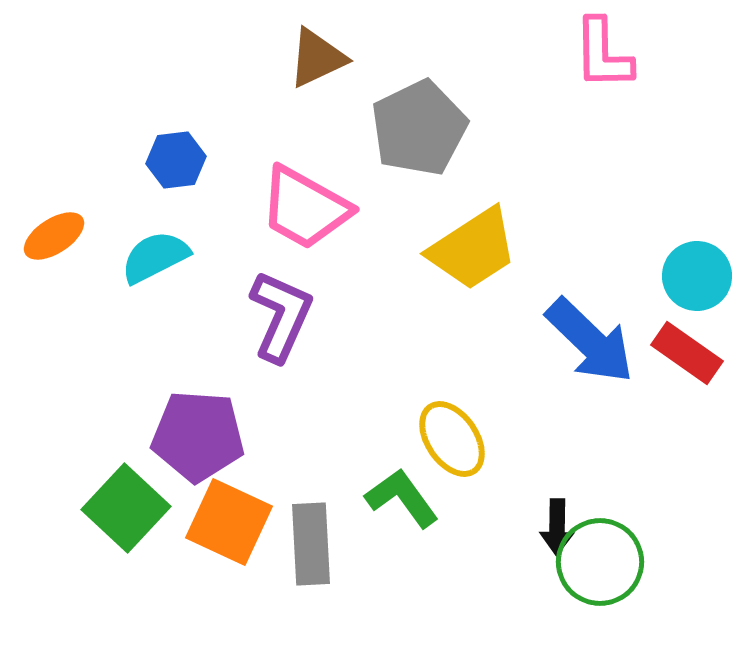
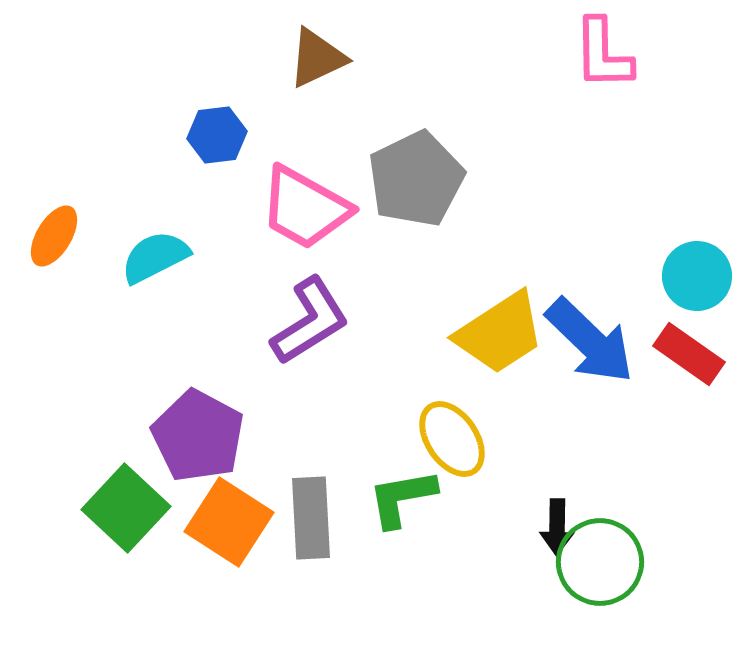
gray pentagon: moved 3 px left, 51 px down
blue hexagon: moved 41 px right, 25 px up
orange ellipse: rotated 26 degrees counterclockwise
yellow trapezoid: moved 27 px right, 84 px down
purple L-shape: moved 29 px right, 5 px down; rotated 34 degrees clockwise
red rectangle: moved 2 px right, 1 px down
purple pentagon: rotated 24 degrees clockwise
green L-shape: rotated 64 degrees counterclockwise
orange square: rotated 8 degrees clockwise
gray rectangle: moved 26 px up
